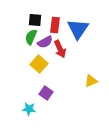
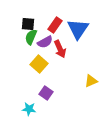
black square: moved 7 px left, 4 px down
red rectangle: rotated 28 degrees clockwise
